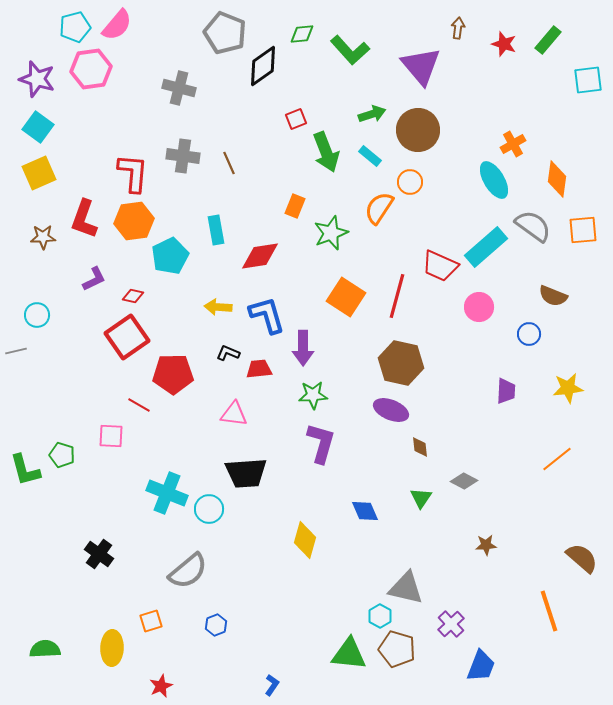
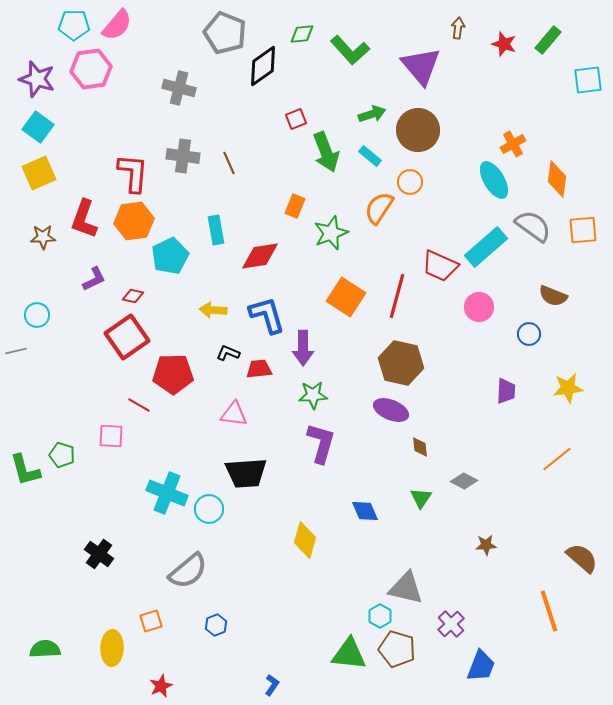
cyan pentagon at (75, 27): moved 1 px left, 2 px up; rotated 16 degrees clockwise
yellow arrow at (218, 307): moved 5 px left, 3 px down
